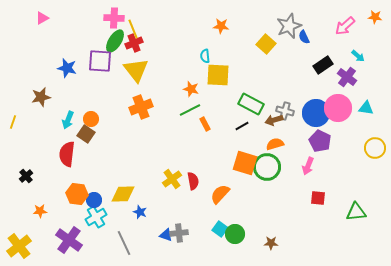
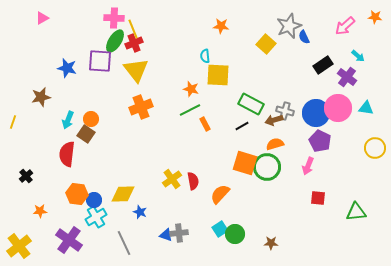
cyan square at (220, 229): rotated 21 degrees clockwise
